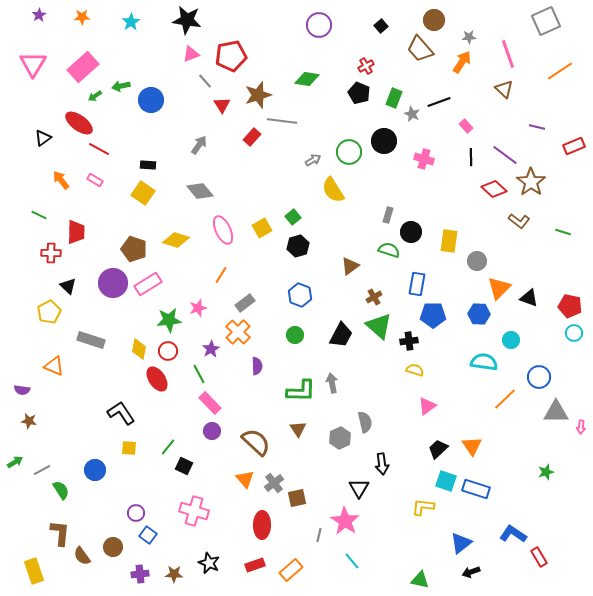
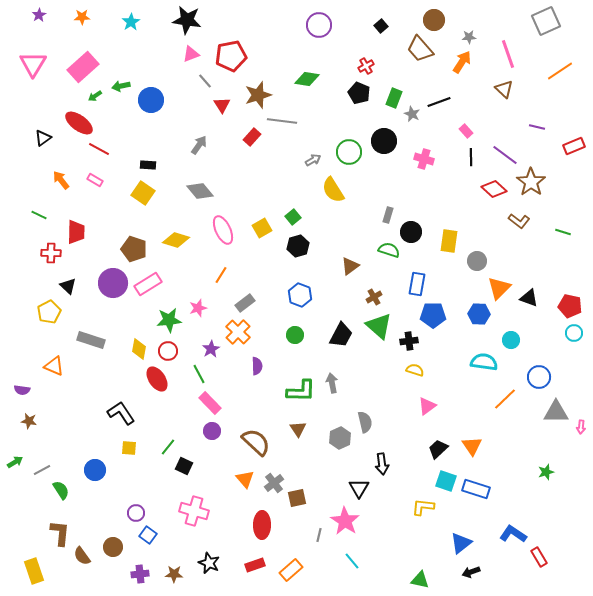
pink rectangle at (466, 126): moved 5 px down
